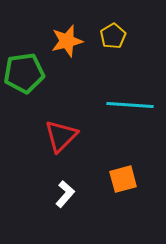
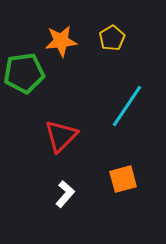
yellow pentagon: moved 1 px left, 2 px down
orange star: moved 6 px left; rotated 8 degrees clockwise
cyan line: moved 3 px left, 1 px down; rotated 60 degrees counterclockwise
